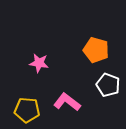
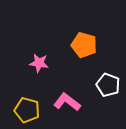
orange pentagon: moved 12 px left, 5 px up
yellow pentagon: rotated 10 degrees clockwise
